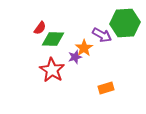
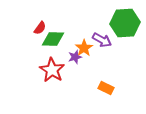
purple arrow: moved 5 px down
orange rectangle: rotated 42 degrees clockwise
